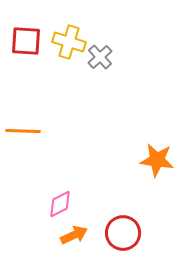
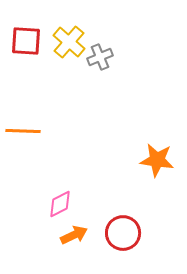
yellow cross: rotated 24 degrees clockwise
gray cross: rotated 20 degrees clockwise
